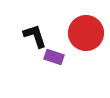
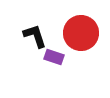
red circle: moved 5 px left
